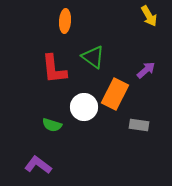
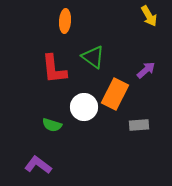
gray rectangle: rotated 12 degrees counterclockwise
